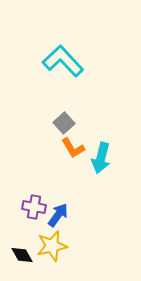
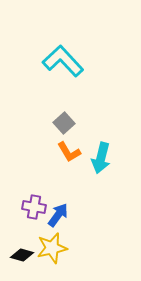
orange L-shape: moved 4 px left, 4 px down
yellow star: moved 2 px down
black diamond: rotated 45 degrees counterclockwise
